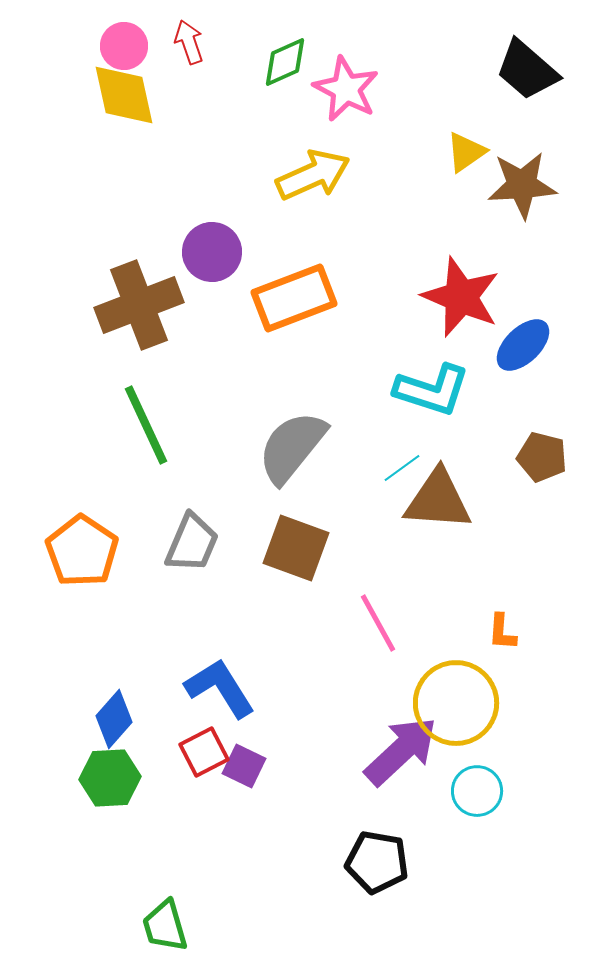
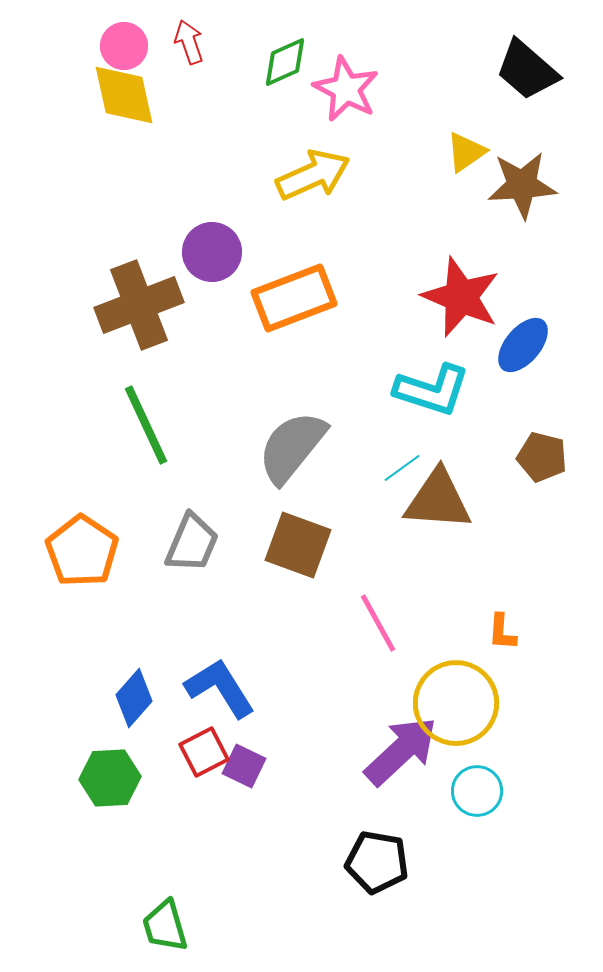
blue ellipse: rotated 6 degrees counterclockwise
brown square: moved 2 px right, 3 px up
blue diamond: moved 20 px right, 21 px up
